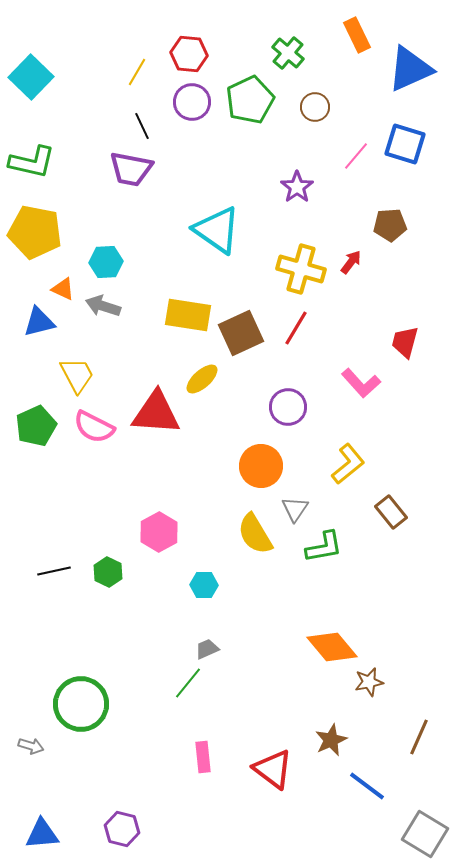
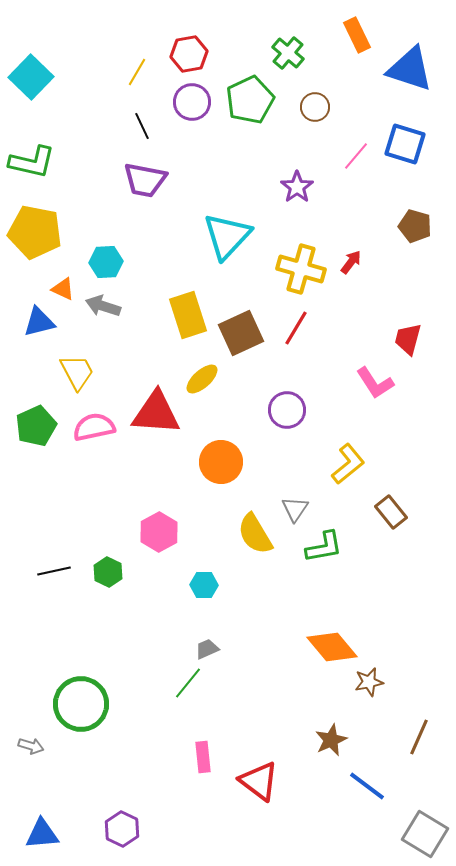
red hexagon at (189, 54): rotated 15 degrees counterclockwise
blue triangle at (410, 69): rotated 42 degrees clockwise
purple trapezoid at (131, 169): moved 14 px right, 11 px down
brown pentagon at (390, 225): moved 25 px right, 1 px down; rotated 20 degrees clockwise
cyan triangle at (217, 230): moved 10 px right, 6 px down; rotated 38 degrees clockwise
yellow rectangle at (188, 315): rotated 63 degrees clockwise
red trapezoid at (405, 342): moved 3 px right, 3 px up
yellow trapezoid at (77, 375): moved 3 px up
pink L-shape at (361, 383): moved 14 px right; rotated 9 degrees clockwise
purple circle at (288, 407): moved 1 px left, 3 px down
pink semicircle at (94, 427): rotated 141 degrees clockwise
orange circle at (261, 466): moved 40 px left, 4 px up
red triangle at (273, 769): moved 14 px left, 12 px down
purple hexagon at (122, 829): rotated 12 degrees clockwise
